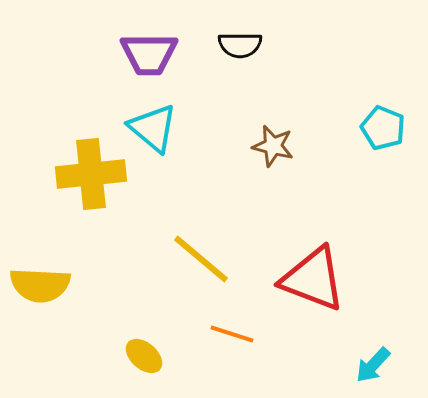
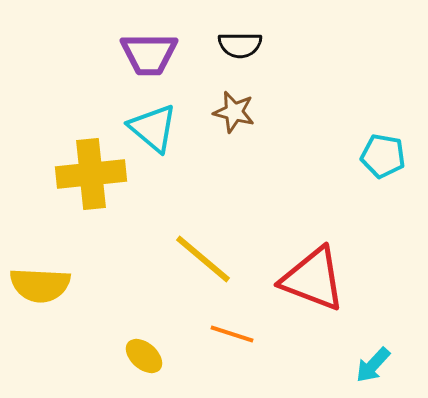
cyan pentagon: moved 28 px down; rotated 12 degrees counterclockwise
brown star: moved 39 px left, 34 px up
yellow line: moved 2 px right
